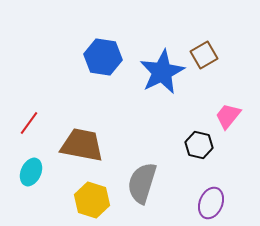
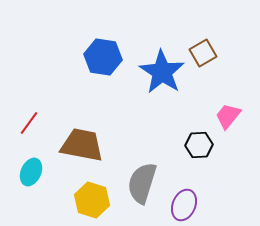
brown square: moved 1 px left, 2 px up
blue star: rotated 12 degrees counterclockwise
black hexagon: rotated 16 degrees counterclockwise
purple ellipse: moved 27 px left, 2 px down
